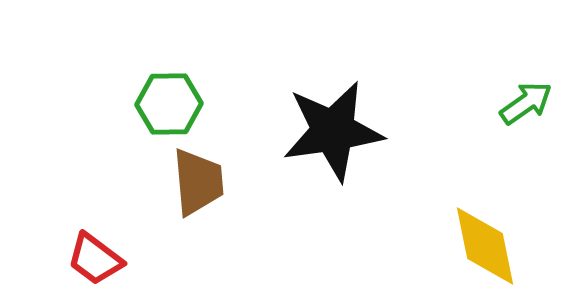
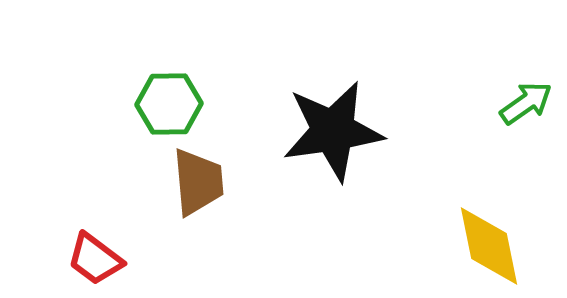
yellow diamond: moved 4 px right
